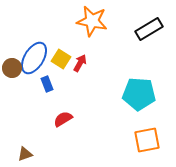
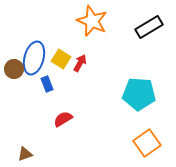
orange star: rotated 12 degrees clockwise
black rectangle: moved 2 px up
blue ellipse: rotated 16 degrees counterclockwise
brown circle: moved 2 px right, 1 px down
orange square: moved 3 px down; rotated 24 degrees counterclockwise
